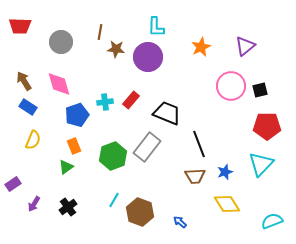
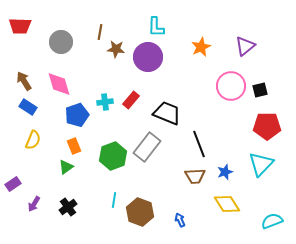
cyan line: rotated 21 degrees counterclockwise
blue arrow: moved 2 px up; rotated 24 degrees clockwise
